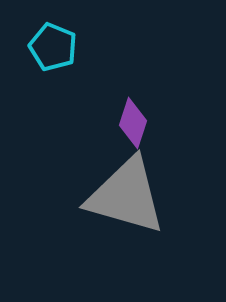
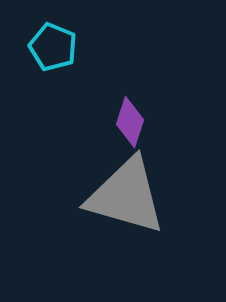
purple diamond: moved 3 px left, 1 px up
